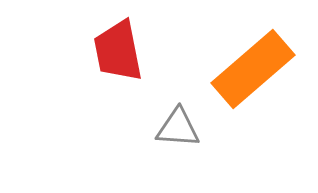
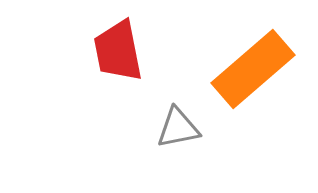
gray triangle: rotated 15 degrees counterclockwise
